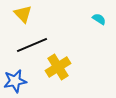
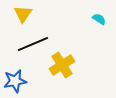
yellow triangle: rotated 18 degrees clockwise
black line: moved 1 px right, 1 px up
yellow cross: moved 4 px right, 2 px up
